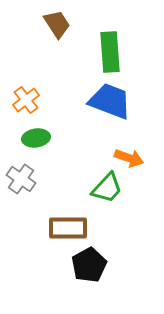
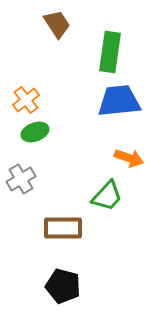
green rectangle: rotated 12 degrees clockwise
blue trapezoid: moved 9 px right; rotated 27 degrees counterclockwise
green ellipse: moved 1 px left, 6 px up; rotated 12 degrees counterclockwise
gray cross: rotated 24 degrees clockwise
green trapezoid: moved 8 px down
brown rectangle: moved 5 px left
black pentagon: moved 26 px left, 21 px down; rotated 28 degrees counterclockwise
